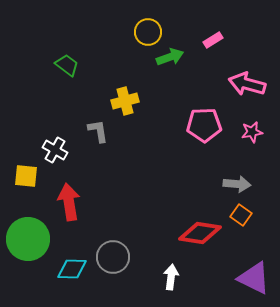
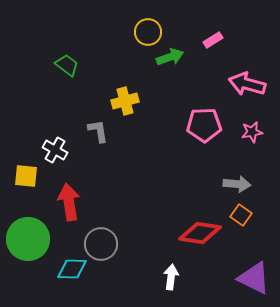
gray circle: moved 12 px left, 13 px up
